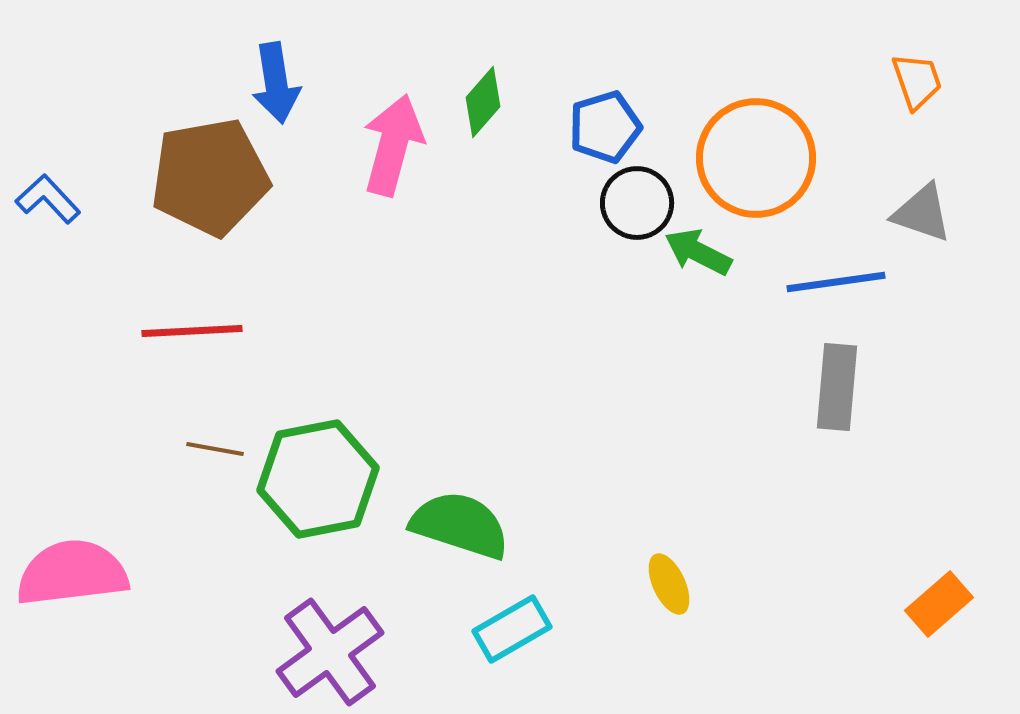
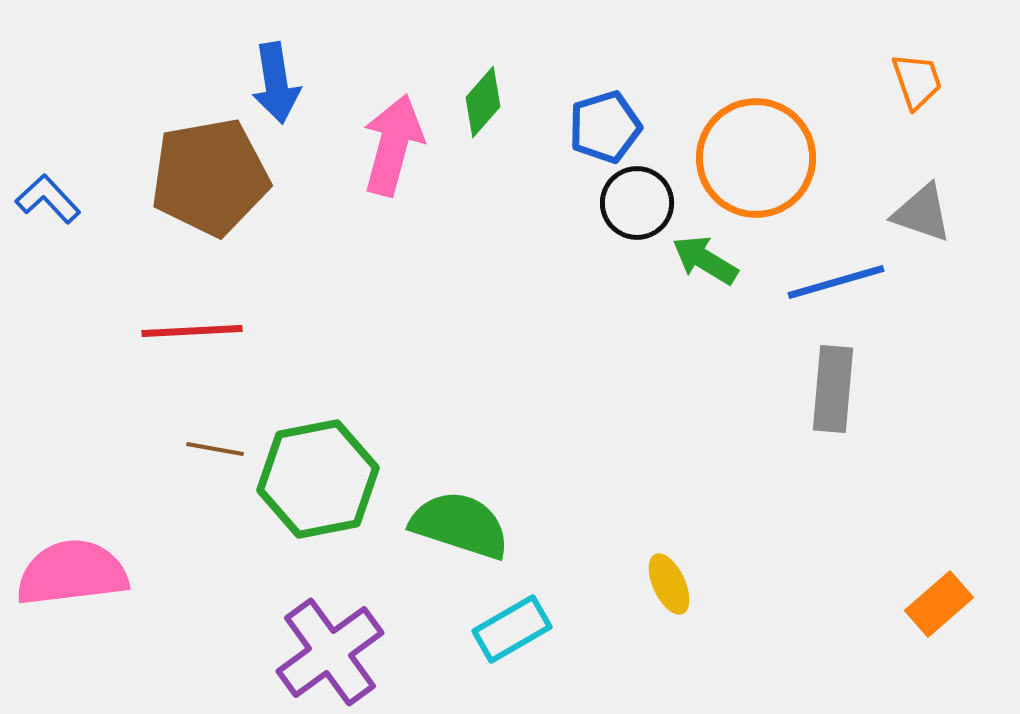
green arrow: moved 7 px right, 8 px down; rotated 4 degrees clockwise
blue line: rotated 8 degrees counterclockwise
gray rectangle: moved 4 px left, 2 px down
